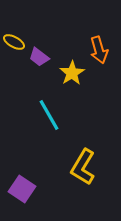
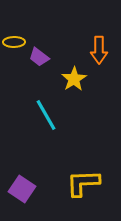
yellow ellipse: rotated 30 degrees counterclockwise
orange arrow: rotated 16 degrees clockwise
yellow star: moved 2 px right, 6 px down
cyan line: moved 3 px left
yellow L-shape: moved 16 px down; rotated 57 degrees clockwise
